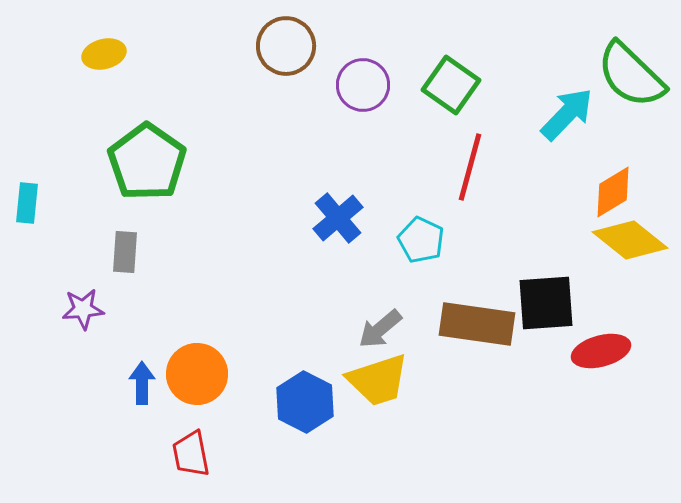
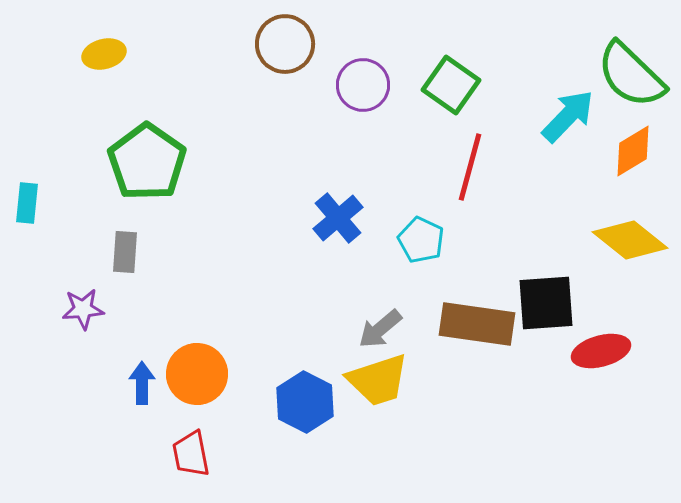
brown circle: moved 1 px left, 2 px up
cyan arrow: moved 1 px right, 2 px down
orange diamond: moved 20 px right, 41 px up
